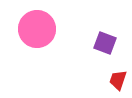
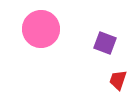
pink circle: moved 4 px right
